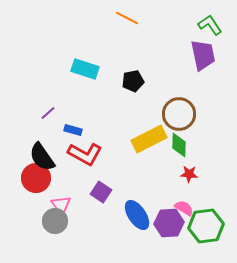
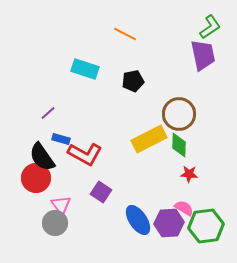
orange line: moved 2 px left, 16 px down
green L-shape: moved 2 px down; rotated 90 degrees clockwise
blue rectangle: moved 12 px left, 9 px down
blue ellipse: moved 1 px right, 5 px down
gray circle: moved 2 px down
